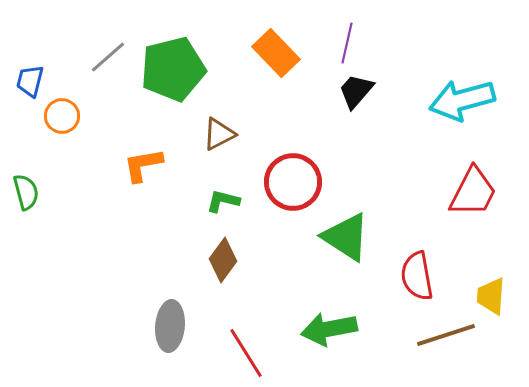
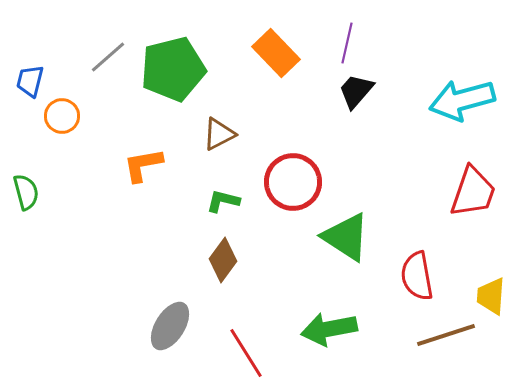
red trapezoid: rotated 8 degrees counterclockwise
gray ellipse: rotated 27 degrees clockwise
